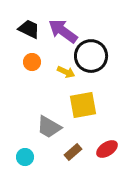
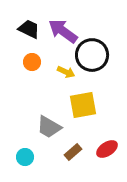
black circle: moved 1 px right, 1 px up
